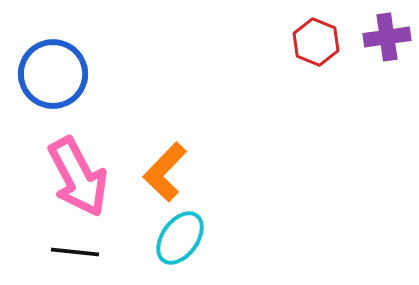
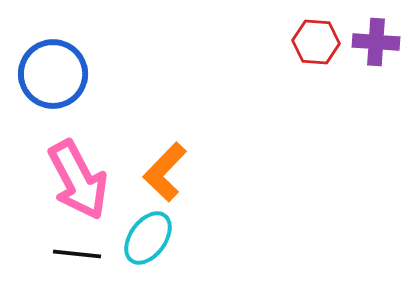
purple cross: moved 11 px left, 5 px down; rotated 12 degrees clockwise
red hexagon: rotated 18 degrees counterclockwise
pink arrow: moved 3 px down
cyan ellipse: moved 32 px left
black line: moved 2 px right, 2 px down
